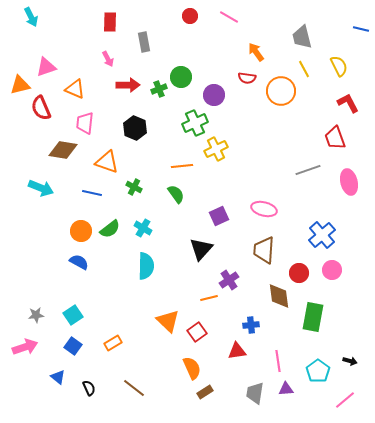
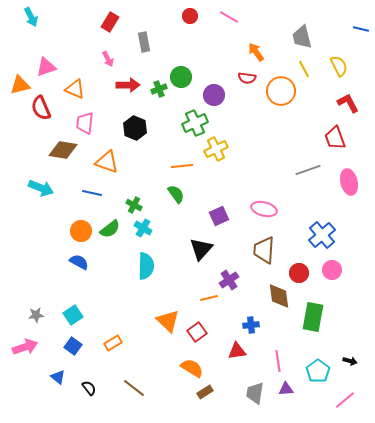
red rectangle at (110, 22): rotated 30 degrees clockwise
green cross at (134, 187): moved 18 px down
orange semicircle at (192, 368): rotated 35 degrees counterclockwise
black semicircle at (89, 388): rotated 14 degrees counterclockwise
